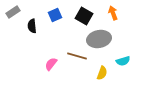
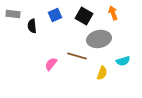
gray rectangle: moved 2 px down; rotated 40 degrees clockwise
